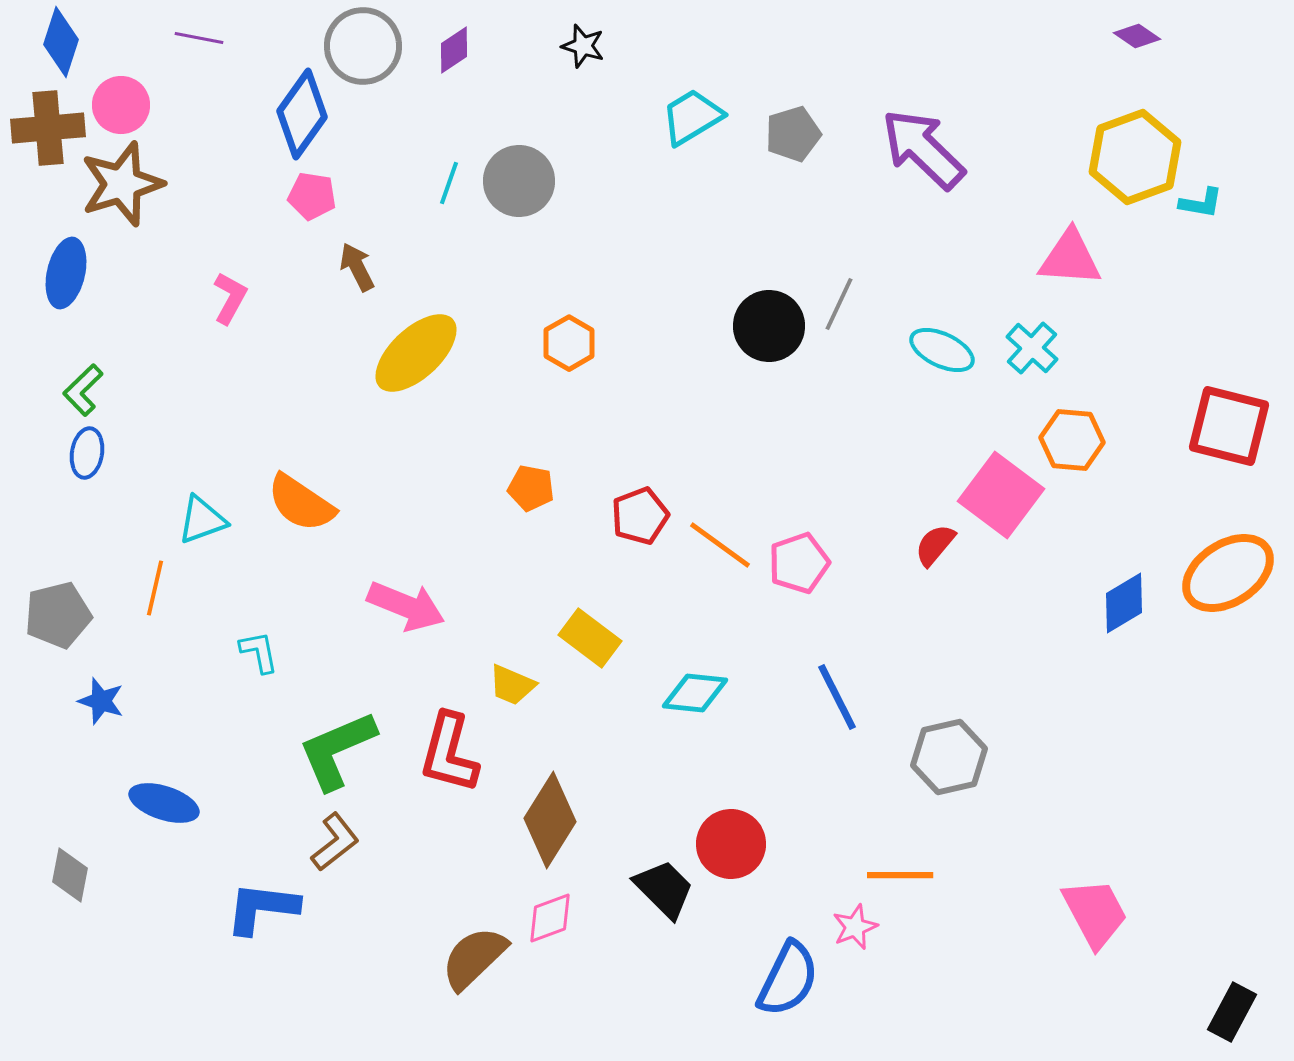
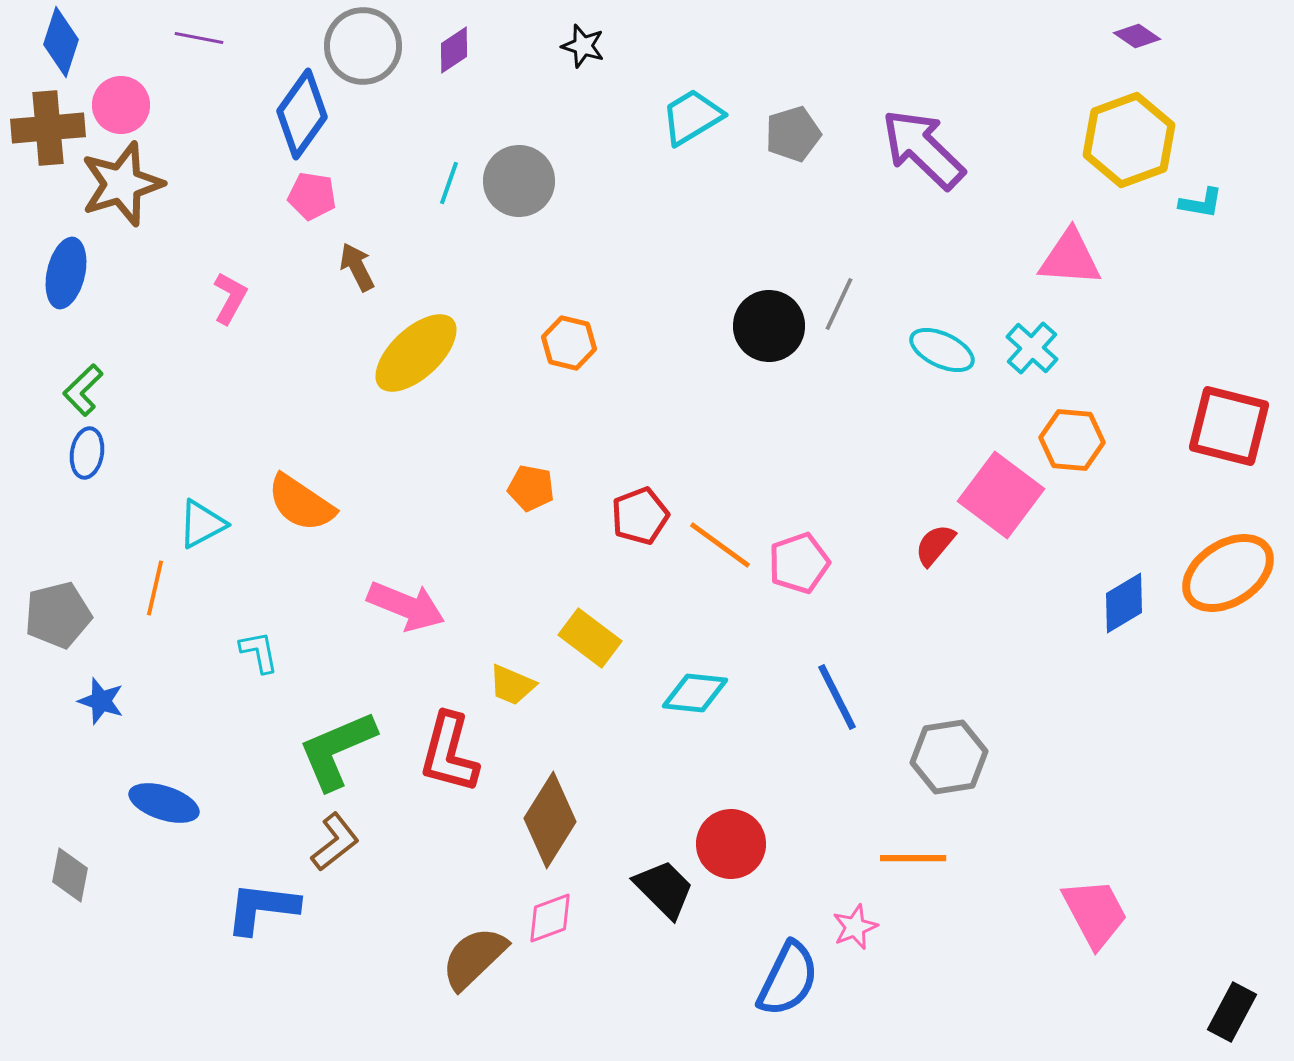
yellow hexagon at (1135, 157): moved 6 px left, 17 px up
orange hexagon at (569, 343): rotated 16 degrees counterclockwise
cyan triangle at (202, 520): moved 4 px down; rotated 8 degrees counterclockwise
gray hexagon at (949, 757): rotated 4 degrees clockwise
orange line at (900, 875): moved 13 px right, 17 px up
